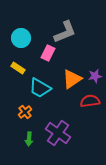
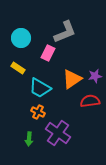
orange cross: moved 13 px right; rotated 24 degrees counterclockwise
